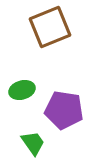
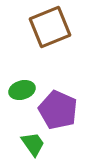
purple pentagon: moved 6 px left; rotated 15 degrees clockwise
green trapezoid: moved 1 px down
